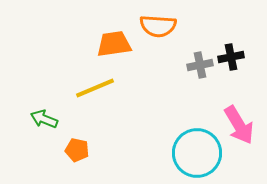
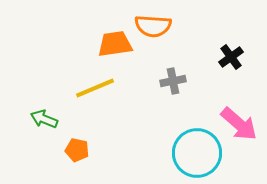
orange semicircle: moved 5 px left
orange trapezoid: moved 1 px right
black cross: rotated 25 degrees counterclockwise
gray cross: moved 27 px left, 16 px down
pink arrow: moved 1 px up; rotated 18 degrees counterclockwise
